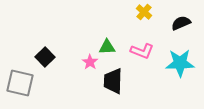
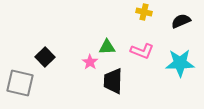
yellow cross: rotated 28 degrees counterclockwise
black semicircle: moved 2 px up
